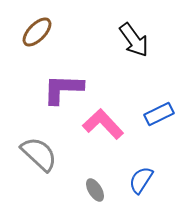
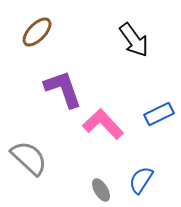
purple L-shape: rotated 69 degrees clockwise
gray semicircle: moved 10 px left, 4 px down
gray ellipse: moved 6 px right
